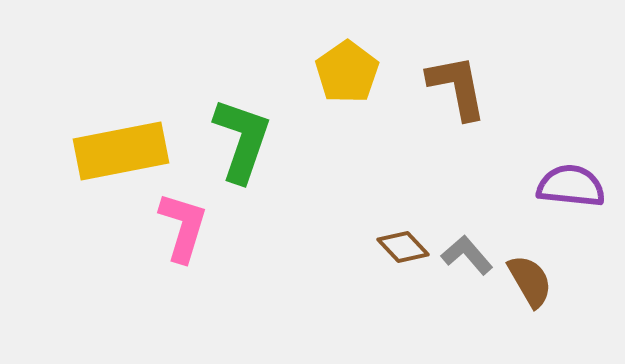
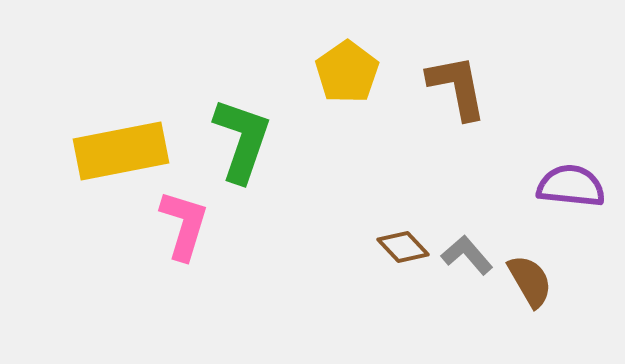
pink L-shape: moved 1 px right, 2 px up
